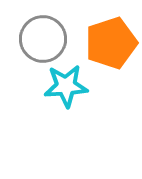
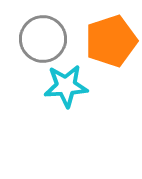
orange pentagon: moved 2 px up
